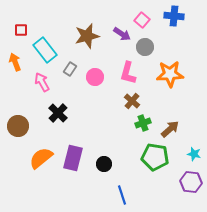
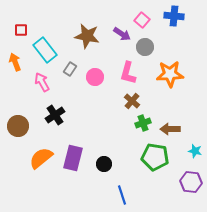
brown star: rotated 25 degrees clockwise
black cross: moved 3 px left, 2 px down; rotated 12 degrees clockwise
brown arrow: rotated 138 degrees counterclockwise
cyan star: moved 1 px right, 3 px up
